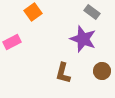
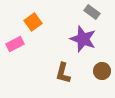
orange square: moved 10 px down
pink rectangle: moved 3 px right, 2 px down
